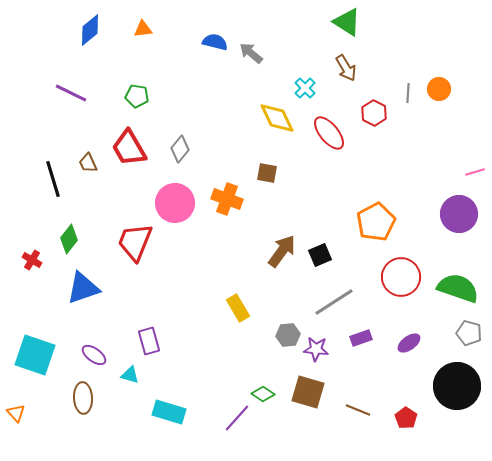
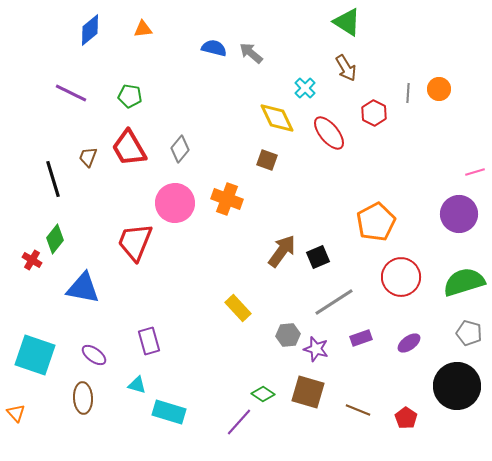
blue semicircle at (215, 42): moved 1 px left, 6 px down
green pentagon at (137, 96): moved 7 px left
brown trapezoid at (88, 163): moved 6 px up; rotated 45 degrees clockwise
brown square at (267, 173): moved 13 px up; rotated 10 degrees clockwise
green diamond at (69, 239): moved 14 px left
black square at (320, 255): moved 2 px left, 2 px down
blue triangle at (83, 288): rotated 30 degrees clockwise
green semicircle at (458, 288): moved 6 px right, 6 px up; rotated 36 degrees counterclockwise
yellow rectangle at (238, 308): rotated 12 degrees counterclockwise
purple star at (316, 349): rotated 10 degrees clockwise
cyan triangle at (130, 375): moved 7 px right, 10 px down
purple line at (237, 418): moved 2 px right, 4 px down
